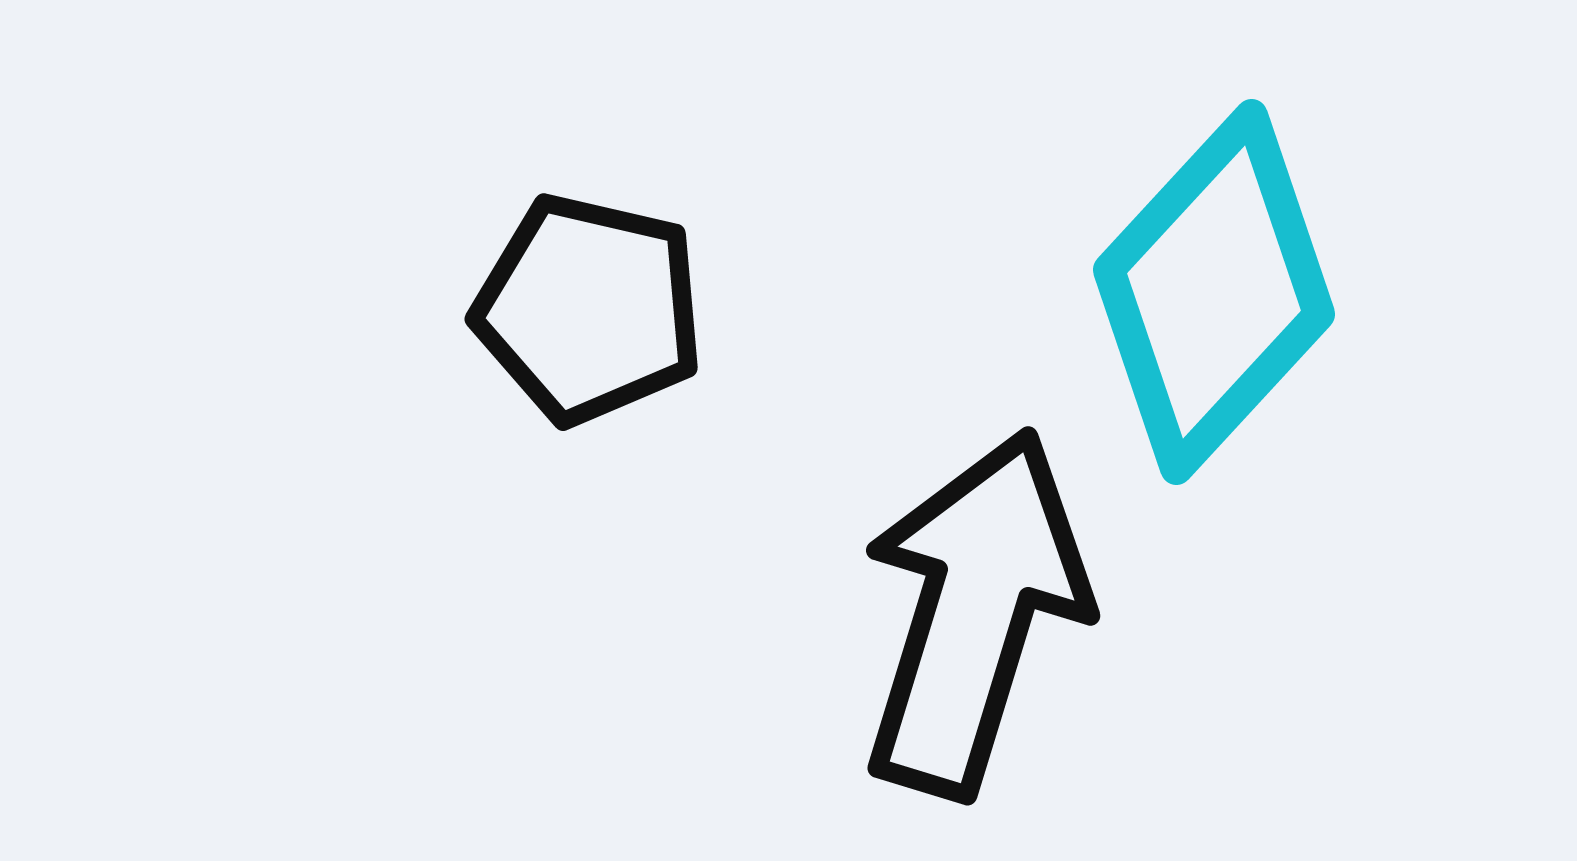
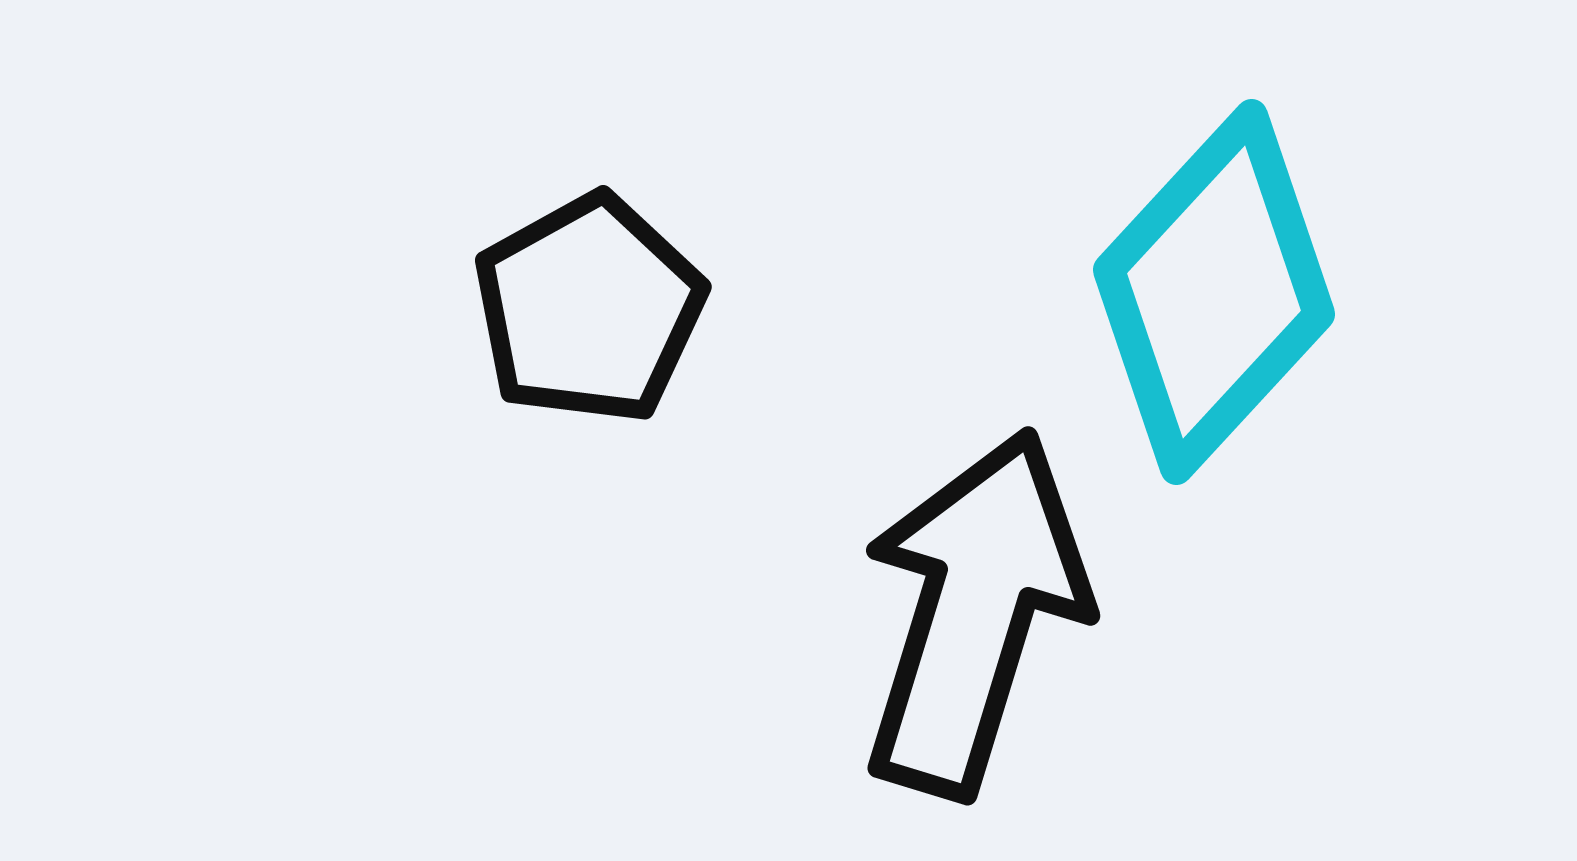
black pentagon: rotated 30 degrees clockwise
